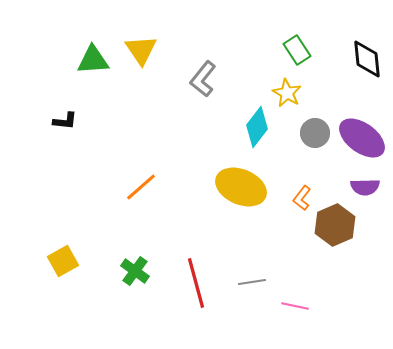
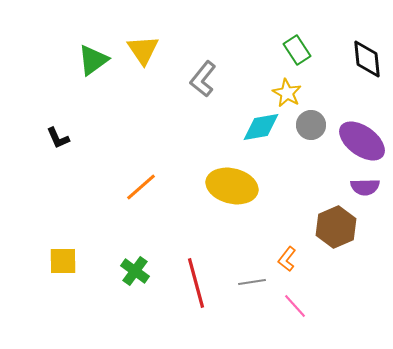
yellow triangle: moved 2 px right
green triangle: rotated 32 degrees counterclockwise
black L-shape: moved 7 px left, 17 px down; rotated 60 degrees clockwise
cyan diamond: moved 4 px right; rotated 42 degrees clockwise
gray circle: moved 4 px left, 8 px up
purple ellipse: moved 3 px down
yellow ellipse: moved 9 px left, 1 px up; rotated 9 degrees counterclockwise
orange L-shape: moved 15 px left, 61 px down
brown hexagon: moved 1 px right, 2 px down
yellow square: rotated 28 degrees clockwise
pink line: rotated 36 degrees clockwise
